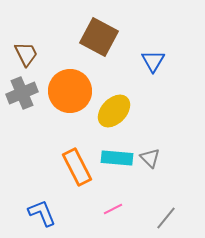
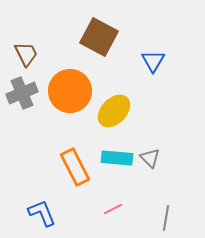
orange rectangle: moved 2 px left
gray line: rotated 30 degrees counterclockwise
